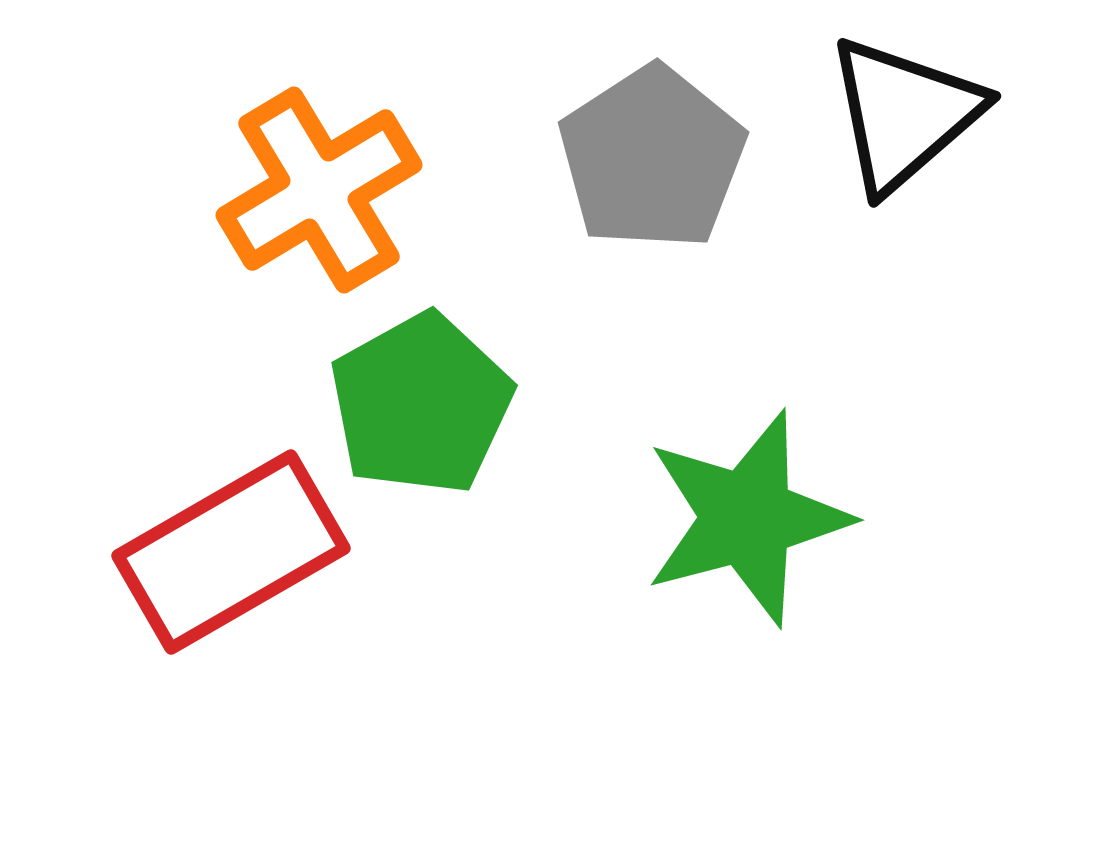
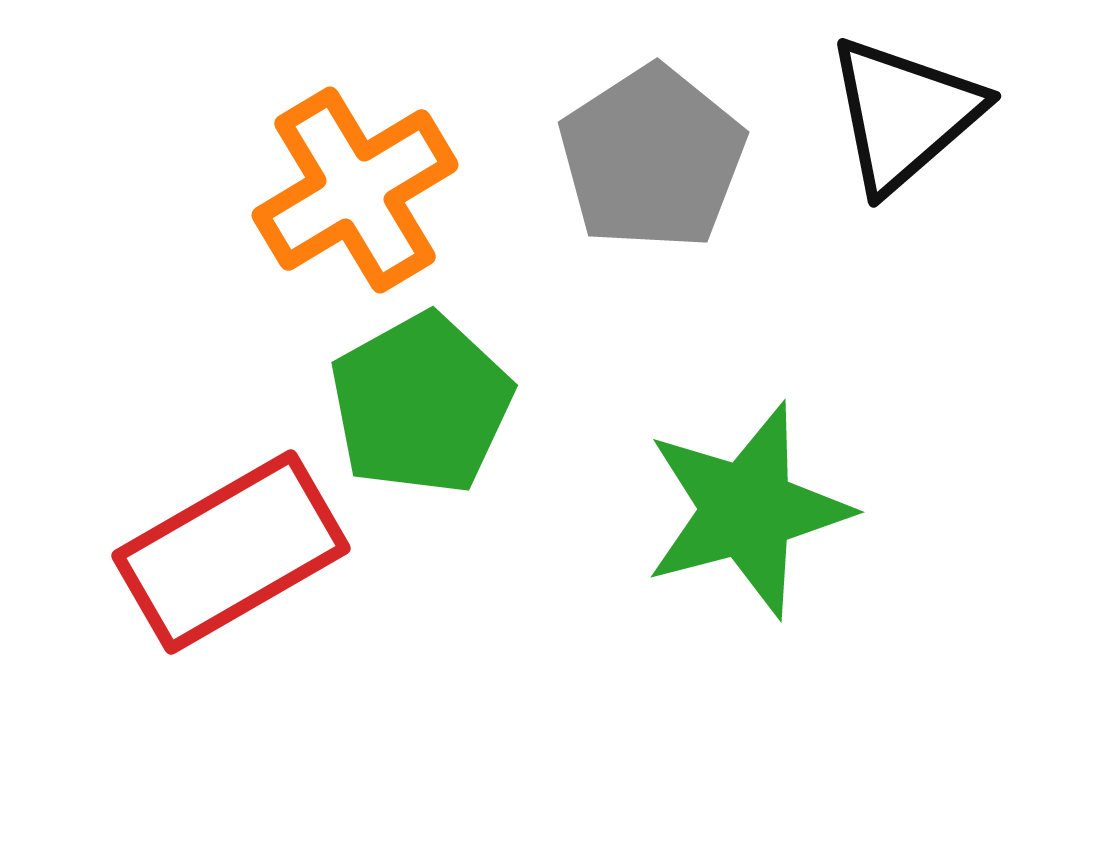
orange cross: moved 36 px right
green star: moved 8 px up
